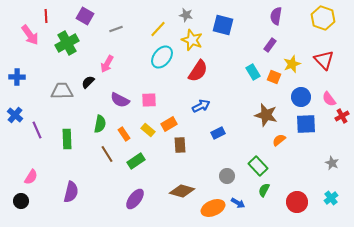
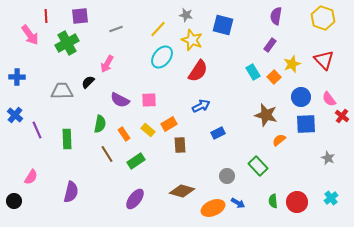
purple square at (85, 16): moved 5 px left; rotated 36 degrees counterclockwise
orange square at (274, 77): rotated 24 degrees clockwise
red cross at (342, 116): rotated 24 degrees counterclockwise
gray star at (332, 163): moved 4 px left, 5 px up
green semicircle at (264, 190): moved 9 px right, 11 px down; rotated 32 degrees counterclockwise
black circle at (21, 201): moved 7 px left
